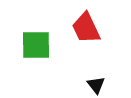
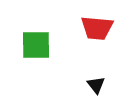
red trapezoid: moved 11 px right; rotated 60 degrees counterclockwise
